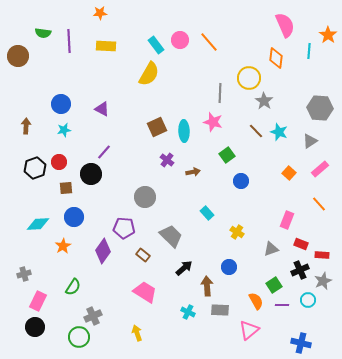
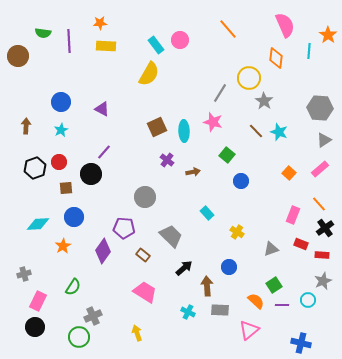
orange star at (100, 13): moved 10 px down
orange line at (209, 42): moved 19 px right, 13 px up
gray line at (220, 93): rotated 30 degrees clockwise
blue circle at (61, 104): moved 2 px up
cyan star at (64, 130): moved 3 px left; rotated 16 degrees counterclockwise
gray triangle at (310, 141): moved 14 px right, 1 px up
green square at (227, 155): rotated 14 degrees counterclockwise
pink rectangle at (287, 220): moved 6 px right, 5 px up
black cross at (300, 270): moved 25 px right, 42 px up; rotated 12 degrees counterclockwise
orange semicircle at (256, 301): rotated 18 degrees counterclockwise
